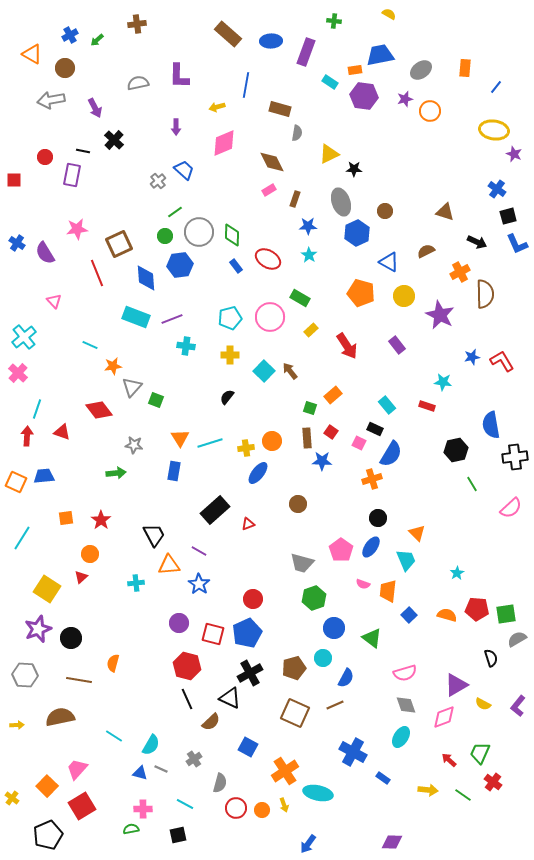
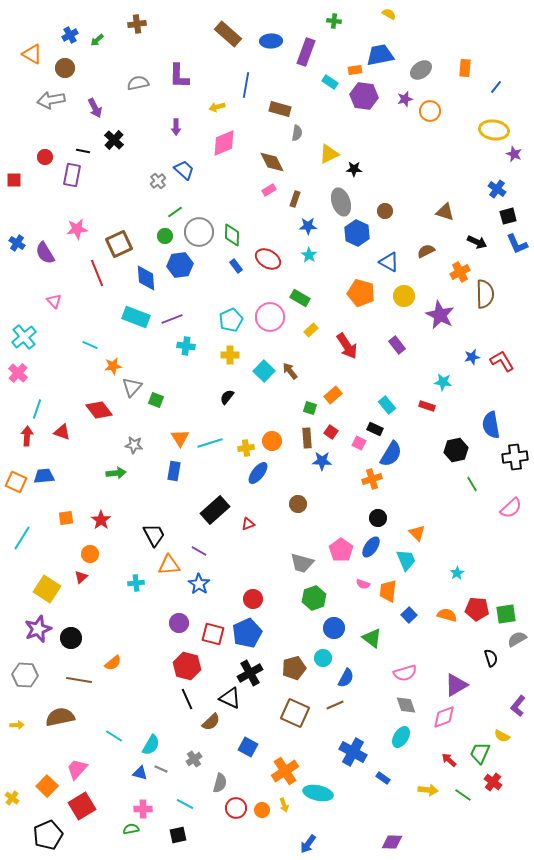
blue hexagon at (357, 233): rotated 10 degrees counterclockwise
cyan pentagon at (230, 318): moved 1 px right, 2 px down; rotated 10 degrees counterclockwise
orange semicircle at (113, 663): rotated 144 degrees counterclockwise
yellow semicircle at (483, 704): moved 19 px right, 32 px down
